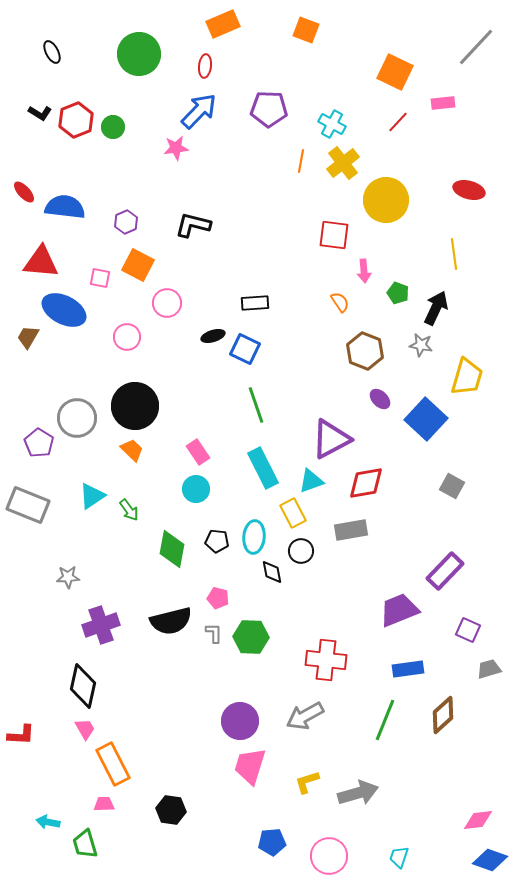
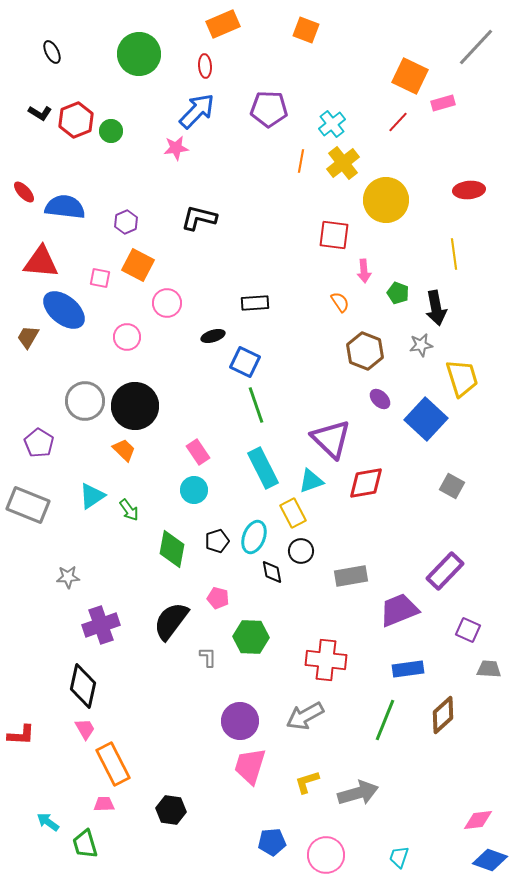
red ellipse at (205, 66): rotated 10 degrees counterclockwise
orange square at (395, 72): moved 15 px right, 4 px down
pink rectangle at (443, 103): rotated 10 degrees counterclockwise
blue arrow at (199, 111): moved 2 px left
cyan cross at (332, 124): rotated 24 degrees clockwise
green circle at (113, 127): moved 2 px left, 4 px down
red ellipse at (469, 190): rotated 20 degrees counterclockwise
black L-shape at (193, 225): moved 6 px right, 7 px up
black arrow at (436, 308): rotated 144 degrees clockwise
blue ellipse at (64, 310): rotated 12 degrees clockwise
gray star at (421, 345): rotated 20 degrees counterclockwise
blue square at (245, 349): moved 13 px down
yellow trapezoid at (467, 377): moved 5 px left, 1 px down; rotated 33 degrees counterclockwise
gray circle at (77, 418): moved 8 px right, 17 px up
purple triangle at (331, 439): rotated 48 degrees counterclockwise
orange trapezoid at (132, 450): moved 8 px left
cyan circle at (196, 489): moved 2 px left, 1 px down
gray rectangle at (351, 530): moved 46 px down
cyan ellipse at (254, 537): rotated 16 degrees clockwise
black pentagon at (217, 541): rotated 25 degrees counterclockwise
black semicircle at (171, 621): rotated 141 degrees clockwise
gray L-shape at (214, 633): moved 6 px left, 24 px down
gray trapezoid at (489, 669): rotated 20 degrees clockwise
cyan arrow at (48, 822): rotated 25 degrees clockwise
pink circle at (329, 856): moved 3 px left, 1 px up
